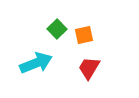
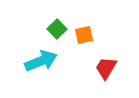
cyan arrow: moved 5 px right, 2 px up
red trapezoid: moved 17 px right
